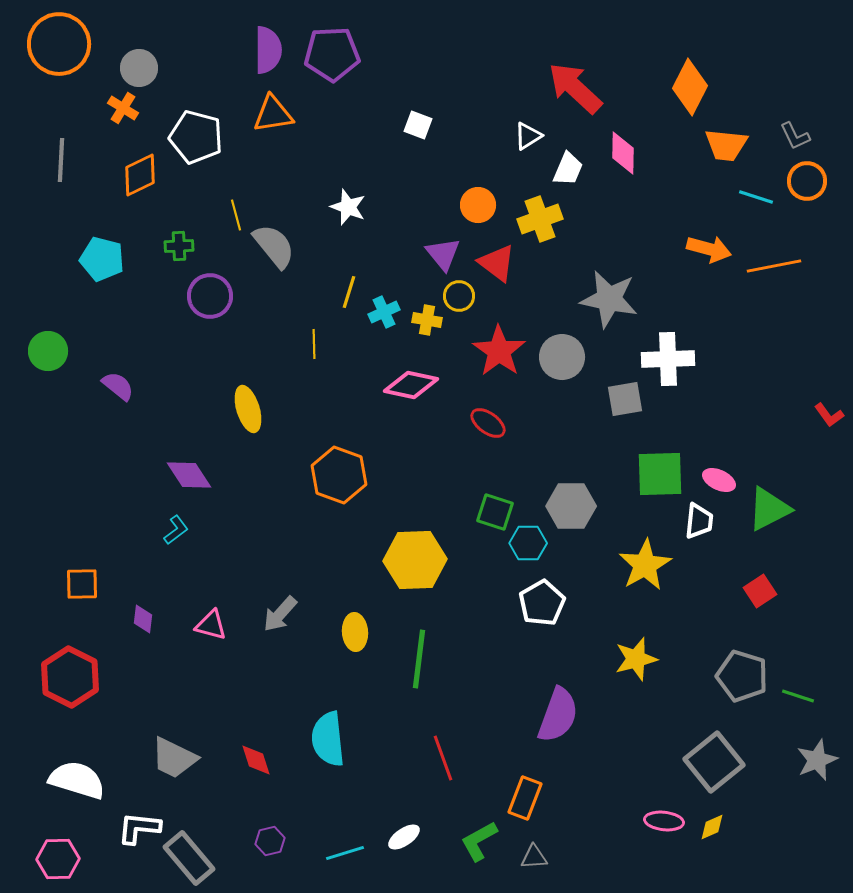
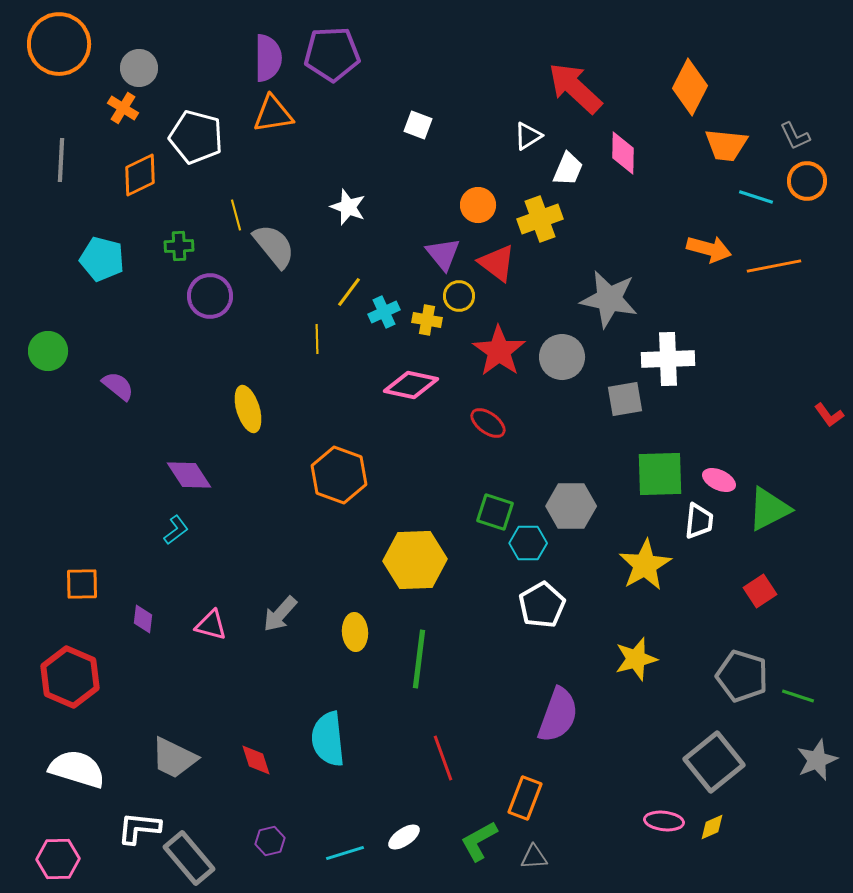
purple semicircle at (268, 50): moved 8 px down
yellow line at (349, 292): rotated 20 degrees clockwise
yellow line at (314, 344): moved 3 px right, 5 px up
white pentagon at (542, 603): moved 2 px down
red hexagon at (70, 677): rotated 4 degrees counterclockwise
white semicircle at (77, 780): moved 11 px up
